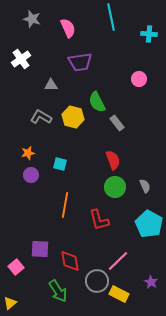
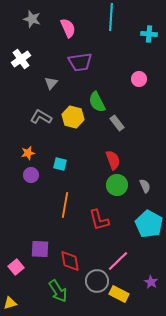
cyan line: rotated 16 degrees clockwise
gray triangle: moved 2 px up; rotated 48 degrees counterclockwise
green circle: moved 2 px right, 2 px up
yellow triangle: rotated 24 degrees clockwise
